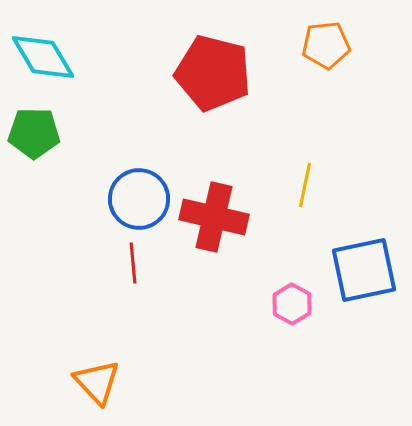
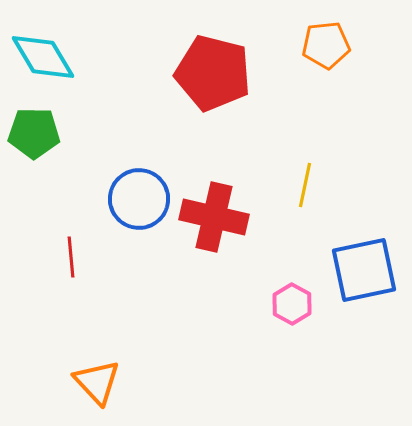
red line: moved 62 px left, 6 px up
